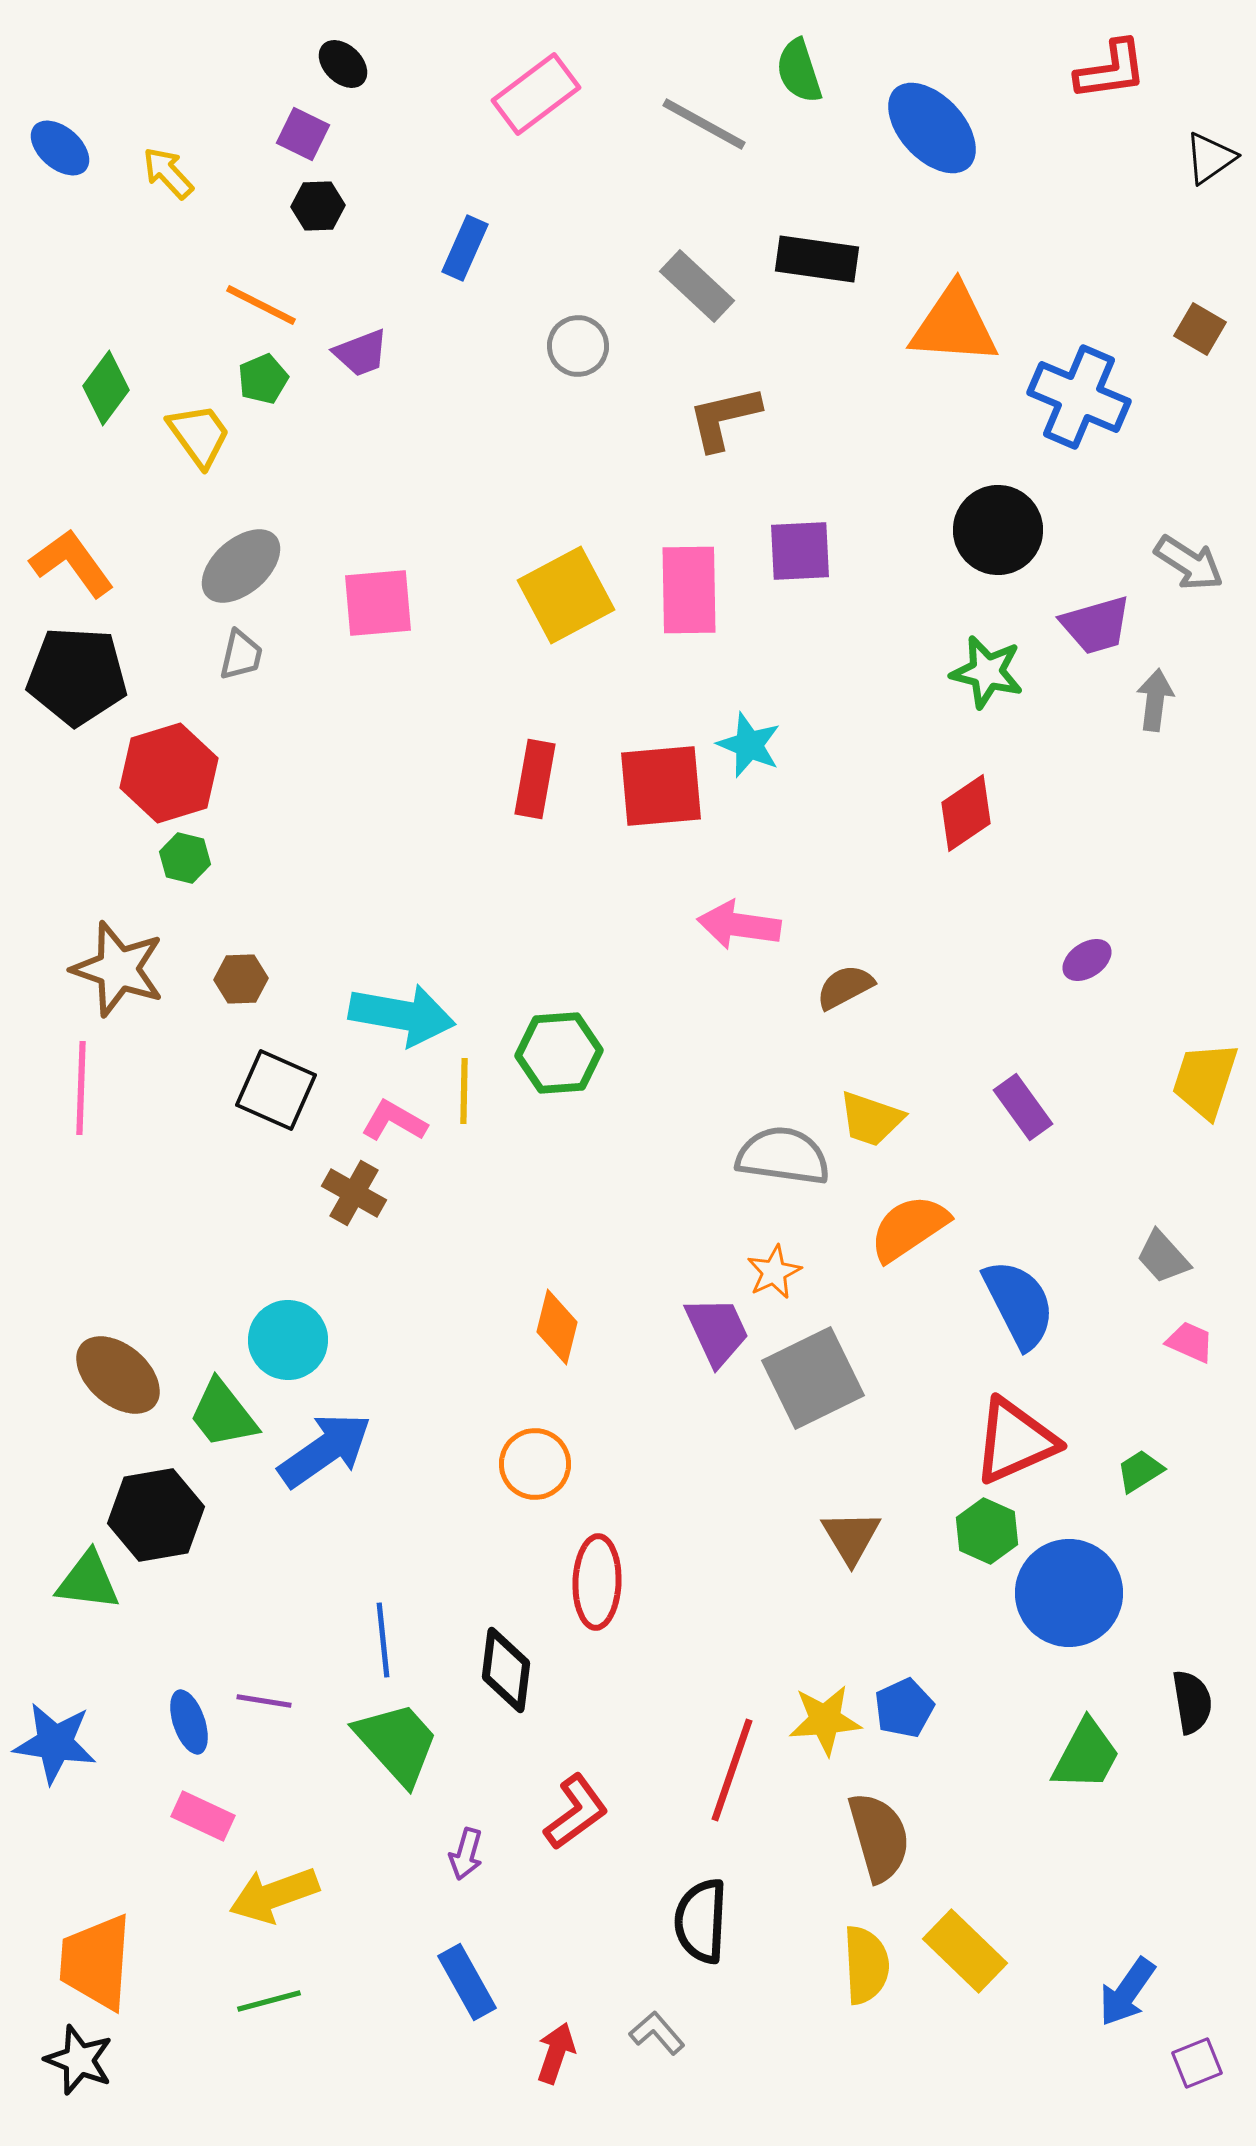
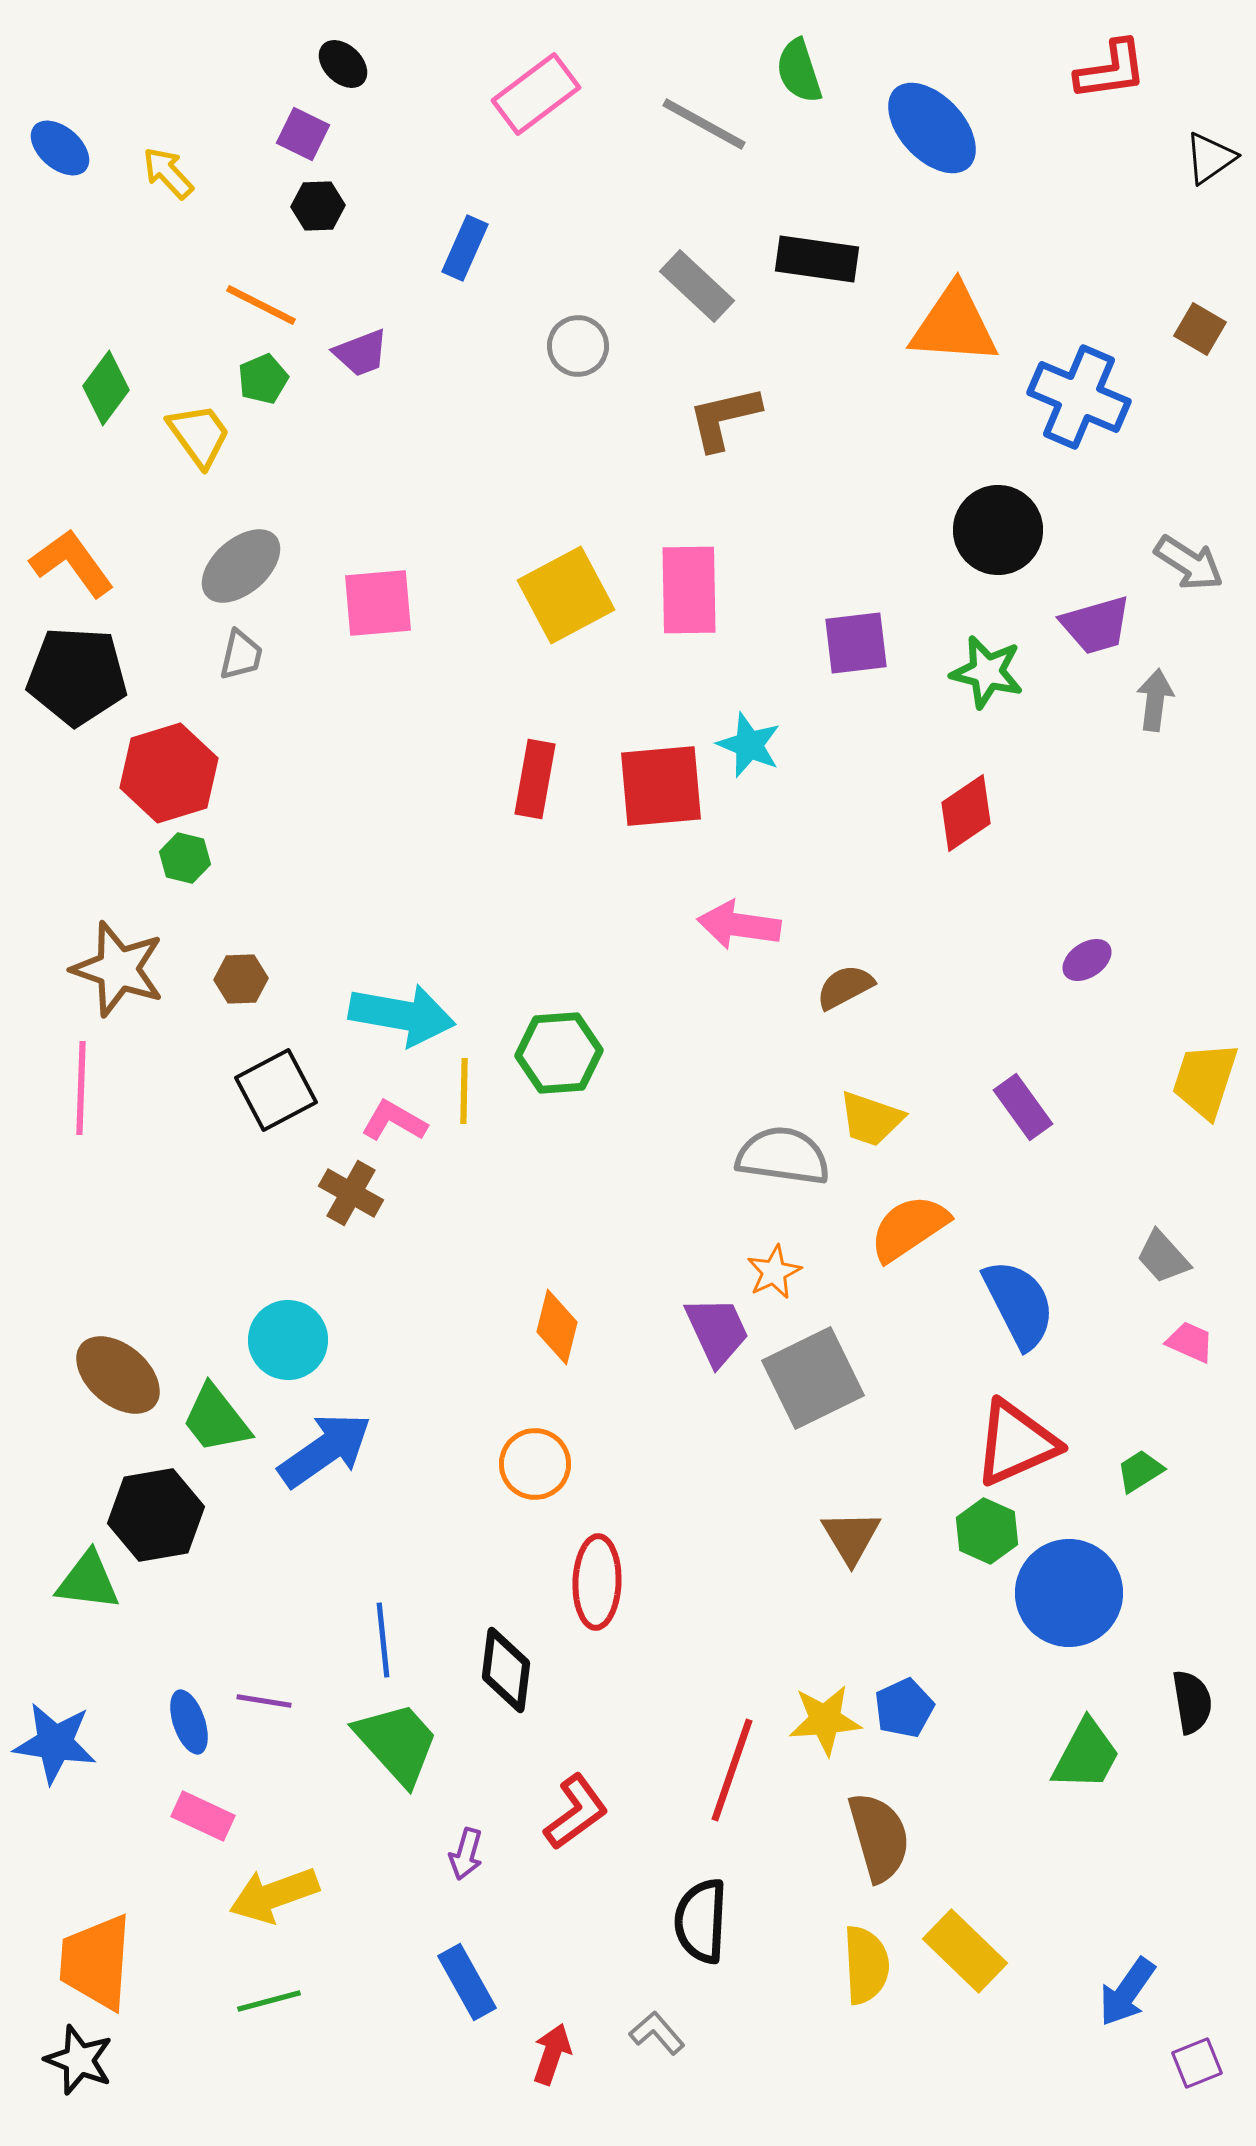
purple square at (800, 551): moved 56 px right, 92 px down; rotated 4 degrees counterclockwise
black square at (276, 1090): rotated 38 degrees clockwise
brown cross at (354, 1193): moved 3 px left
green trapezoid at (223, 1414): moved 7 px left, 5 px down
red triangle at (1015, 1441): moved 1 px right, 2 px down
red arrow at (556, 2053): moved 4 px left, 1 px down
